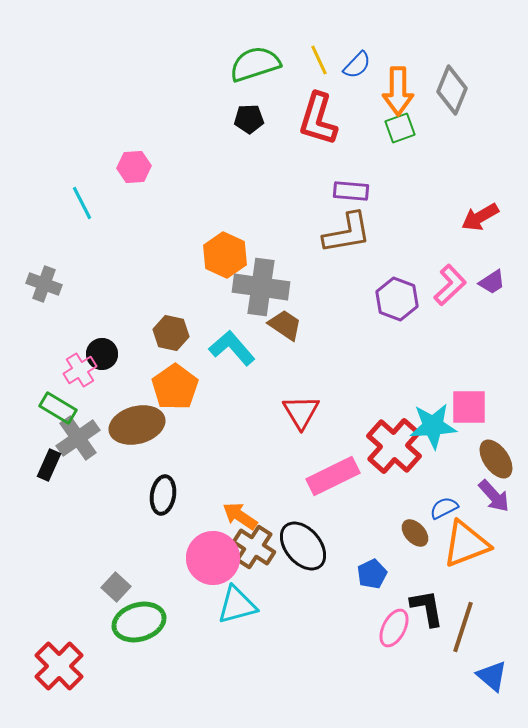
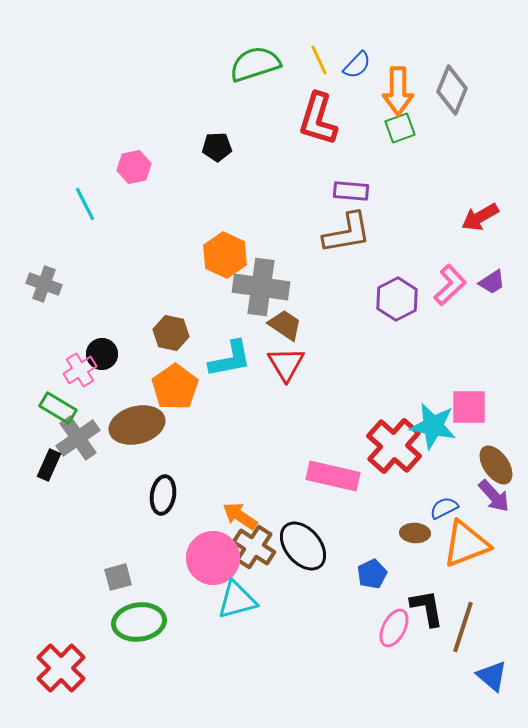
black pentagon at (249, 119): moved 32 px left, 28 px down
pink hexagon at (134, 167): rotated 8 degrees counterclockwise
cyan line at (82, 203): moved 3 px right, 1 px down
purple hexagon at (397, 299): rotated 12 degrees clockwise
cyan L-shape at (232, 348): moved 2 px left, 11 px down; rotated 120 degrees clockwise
red triangle at (301, 412): moved 15 px left, 48 px up
cyan star at (433, 426): rotated 15 degrees clockwise
brown ellipse at (496, 459): moved 6 px down
pink rectangle at (333, 476): rotated 39 degrees clockwise
brown ellipse at (415, 533): rotated 44 degrees counterclockwise
gray square at (116, 587): moved 2 px right, 10 px up; rotated 32 degrees clockwise
cyan triangle at (237, 605): moved 5 px up
green ellipse at (139, 622): rotated 9 degrees clockwise
red cross at (59, 666): moved 2 px right, 2 px down
